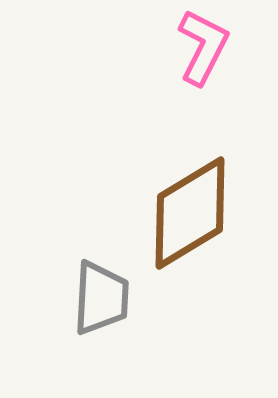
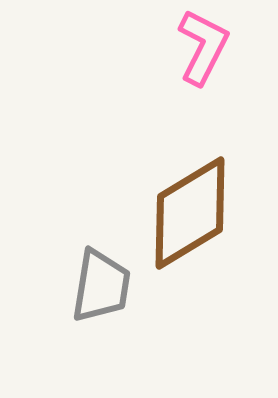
gray trapezoid: moved 12 px up; rotated 6 degrees clockwise
